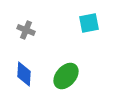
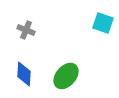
cyan square: moved 14 px right; rotated 30 degrees clockwise
